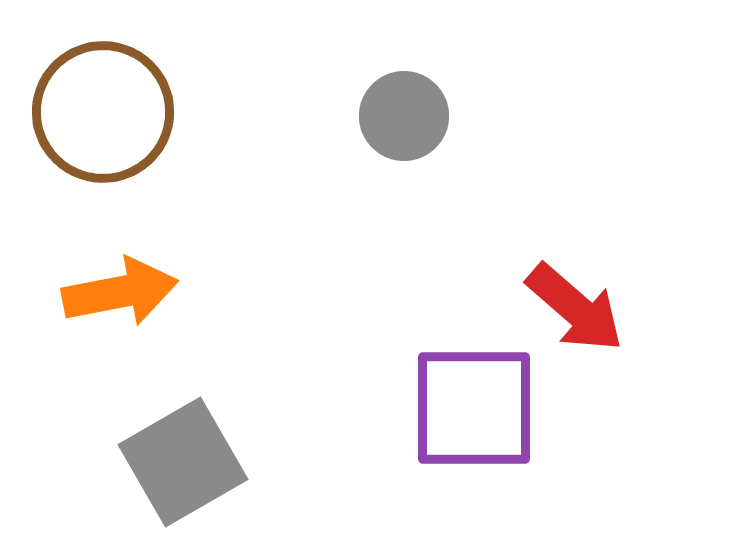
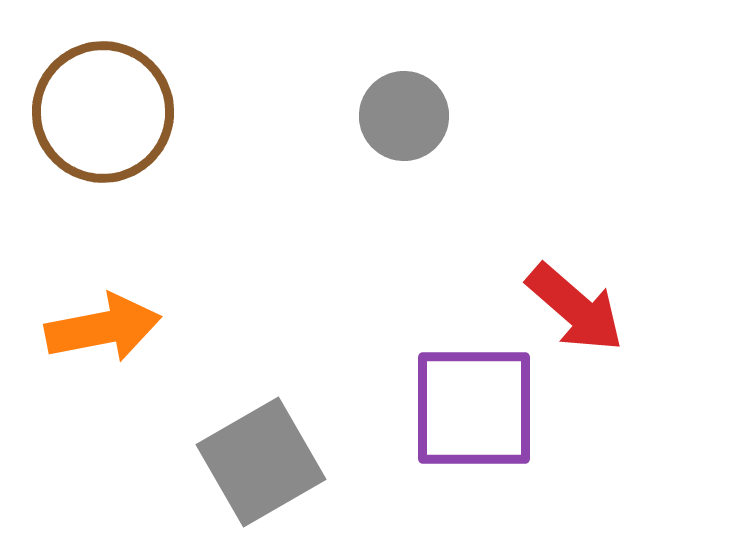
orange arrow: moved 17 px left, 36 px down
gray square: moved 78 px right
